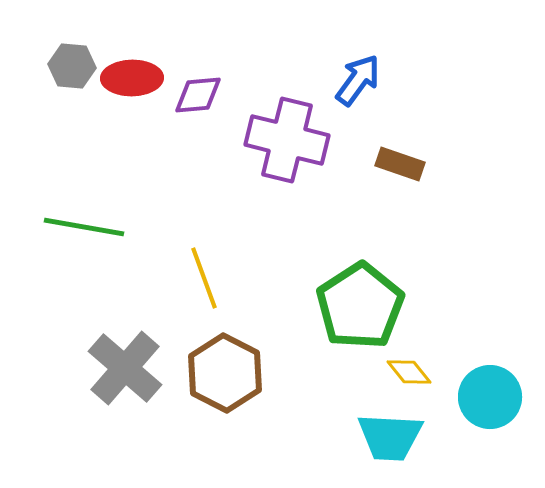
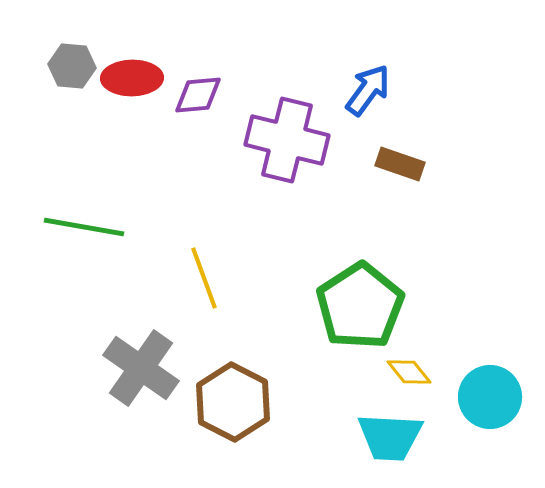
blue arrow: moved 10 px right, 10 px down
gray cross: moved 16 px right; rotated 6 degrees counterclockwise
brown hexagon: moved 8 px right, 29 px down
